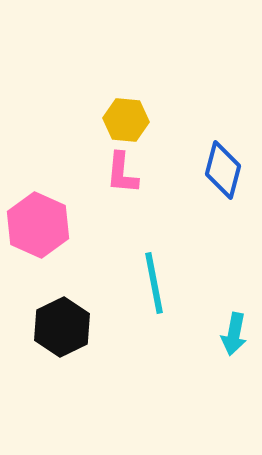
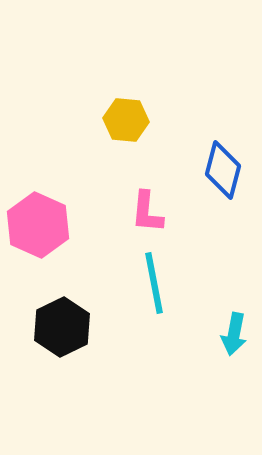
pink L-shape: moved 25 px right, 39 px down
